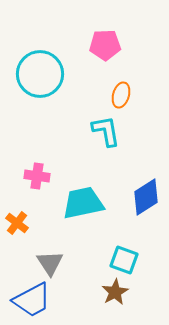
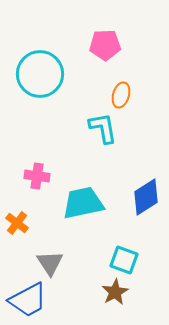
cyan L-shape: moved 3 px left, 3 px up
blue trapezoid: moved 4 px left
